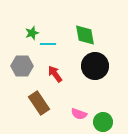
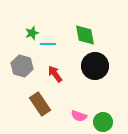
gray hexagon: rotated 15 degrees clockwise
brown rectangle: moved 1 px right, 1 px down
pink semicircle: moved 2 px down
